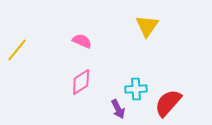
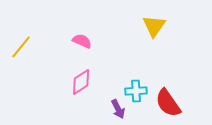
yellow triangle: moved 7 px right
yellow line: moved 4 px right, 3 px up
cyan cross: moved 2 px down
red semicircle: rotated 76 degrees counterclockwise
